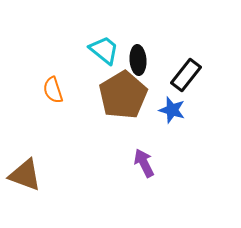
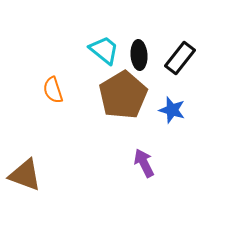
black ellipse: moved 1 px right, 5 px up
black rectangle: moved 6 px left, 17 px up
